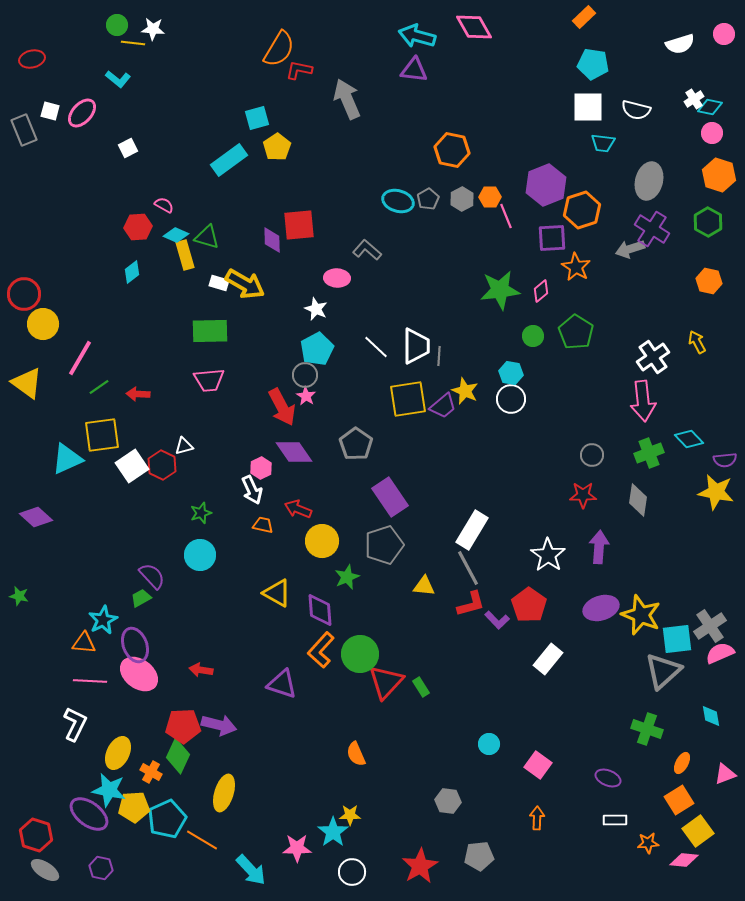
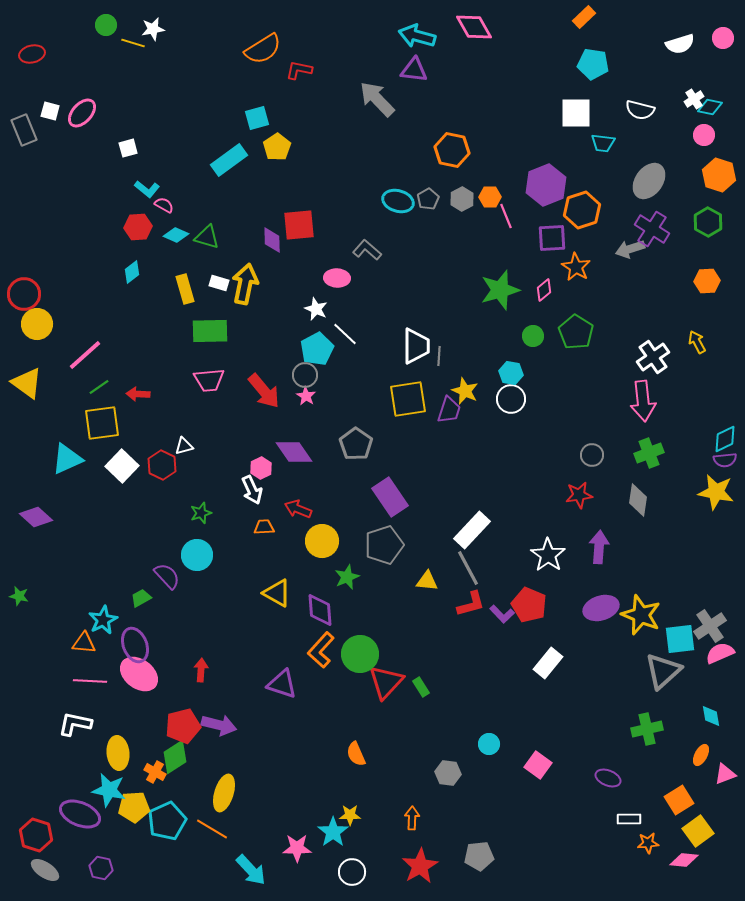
green circle at (117, 25): moved 11 px left
white star at (153, 29): rotated 15 degrees counterclockwise
pink circle at (724, 34): moved 1 px left, 4 px down
yellow line at (133, 43): rotated 10 degrees clockwise
orange semicircle at (279, 49): moved 16 px left; rotated 27 degrees clockwise
red ellipse at (32, 59): moved 5 px up
cyan L-shape at (118, 79): moved 29 px right, 110 px down
gray arrow at (347, 99): moved 30 px right; rotated 21 degrees counterclockwise
white square at (588, 107): moved 12 px left, 6 px down
white semicircle at (636, 110): moved 4 px right
pink circle at (712, 133): moved 8 px left, 2 px down
white square at (128, 148): rotated 12 degrees clockwise
gray ellipse at (649, 181): rotated 21 degrees clockwise
yellow rectangle at (185, 255): moved 34 px down
orange hexagon at (709, 281): moved 2 px left; rotated 15 degrees counterclockwise
yellow arrow at (245, 284): rotated 108 degrees counterclockwise
green star at (500, 290): rotated 9 degrees counterclockwise
pink diamond at (541, 291): moved 3 px right, 1 px up
yellow circle at (43, 324): moved 6 px left
white line at (376, 347): moved 31 px left, 13 px up
pink line at (80, 358): moved 5 px right, 3 px up; rotated 18 degrees clockwise
purple trapezoid at (443, 406): moved 6 px right, 4 px down; rotated 32 degrees counterclockwise
red arrow at (282, 407): moved 18 px left, 16 px up; rotated 12 degrees counterclockwise
yellow square at (102, 435): moved 12 px up
cyan diamond at (689, 439): moved 36 px right; rotated 72 degrees counterclockwise
white square at (132, 466): moved 10 px left; rotated 12 degrees counterclockwise
red star at (583, 495): moved 4 px left; rotated 8 degrees counterclockwise
orange trapezoid at (263, 525): moved 1 px right, 2 px down; rotated 15 degrees counterclockwise
white rectangle at (472, 530): rotated 12 degrees clockwise
cyan circle at (200, 555): moved 3 px left
purple semicircle at (152, 576): moved 15 px right
yellow triangle at (424, 586): moved 3 px right, 5 px up
red pentagon at (529, 605): rotated 12 degrees counterclockwise
purple L-shape at (497, 620): moved 5 px right, 6 px up
cyan square at (677, 639): moved 3 px right
white rectangle at (548, 659): moved 4 px down
red arrow at (201, 670): rotated 85 degrees clockwise
white L-shape at (75, 724): rotated 104 degrees counterclockwise
red pentagon at (183, 726): rotated 12 degrees counterclockwise
green cross at (647, 729): rotated 32 degrees counterclockwise
yellow ellipse at (118, 753): rotated 32 degrees counterclockwise
green diamond at (178, 756): moved 3 px left, 1 px down; rotated 32 degrees clockwise
orange ellipse at (682, 763): moved 19 px right, 8 px up
orange cross at (151, 772): moved 4 px right
gray hexagon at (448, 801): moved 28 px up
purple ellipse at (89, 814): moved 9 px left; rotated 15 degrees counterclockwise
orange arrow at (537, 818): moved 125 px left
cyan pentagon at (167, 819): moved 2 px down
white rectangle at (615, 820): moved 14 px right, 1 px up
orange line at (202, 840): moved 10 px right, 11 px up
